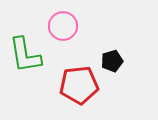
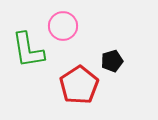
green L-shape: moved 3 px right, 5 px up
red pentagon: rotated 27 degrees counterclockwise
